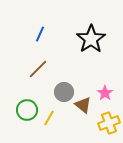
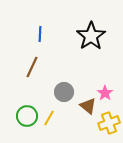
blue line: rotated 21 degrees counterclockwise
black star: moved 3 px up
brown line: moved 6 px left, 2 px up; rotated 20 degrees counterclockwise
brown triangle: moved 5 px right, 1 px down
green circle: moved 6 px down
